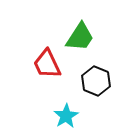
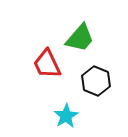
green trapezoid: moved 1 px down; rotated 8 degrees clockwise
